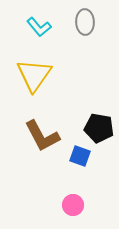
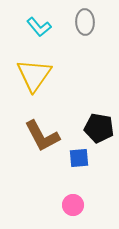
blue square: moved 1 px left, 2 px down; rotated 25 degrees counterclockwise
